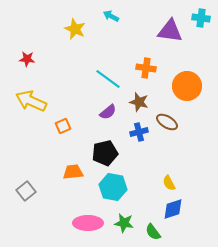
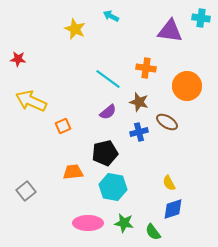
red star: moved 9 px left
